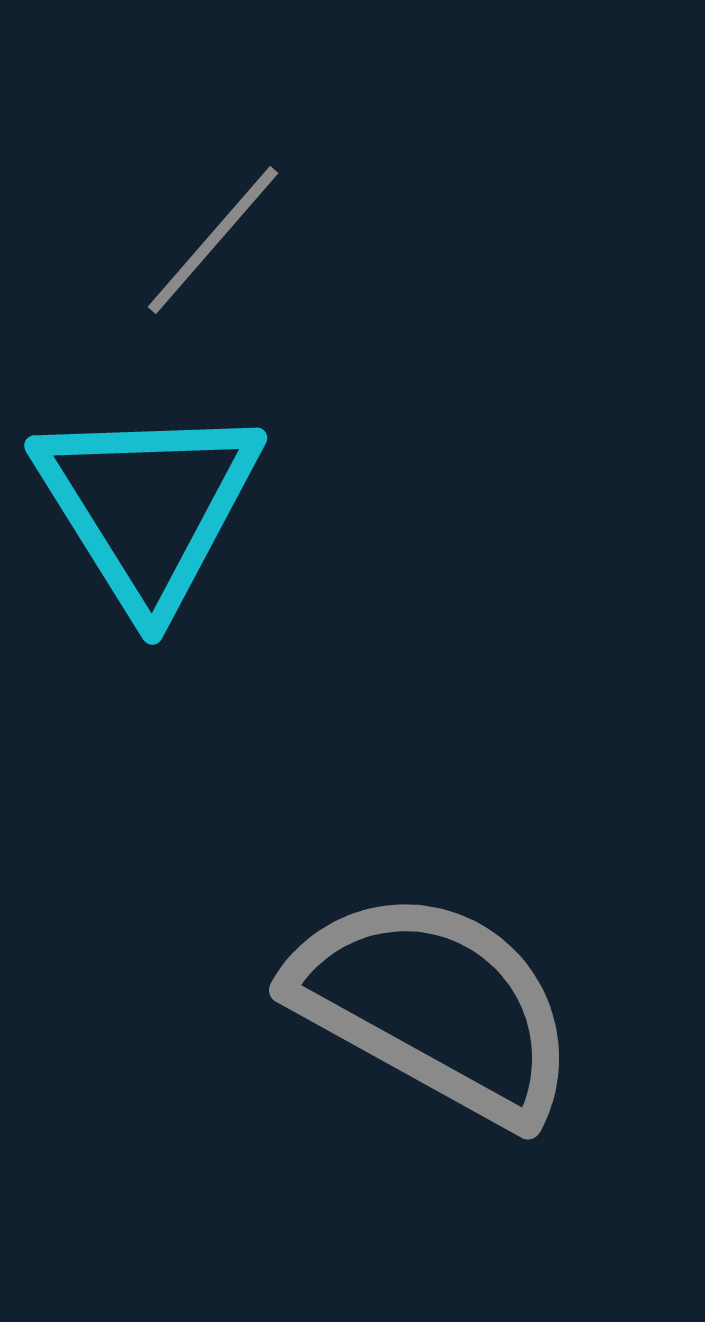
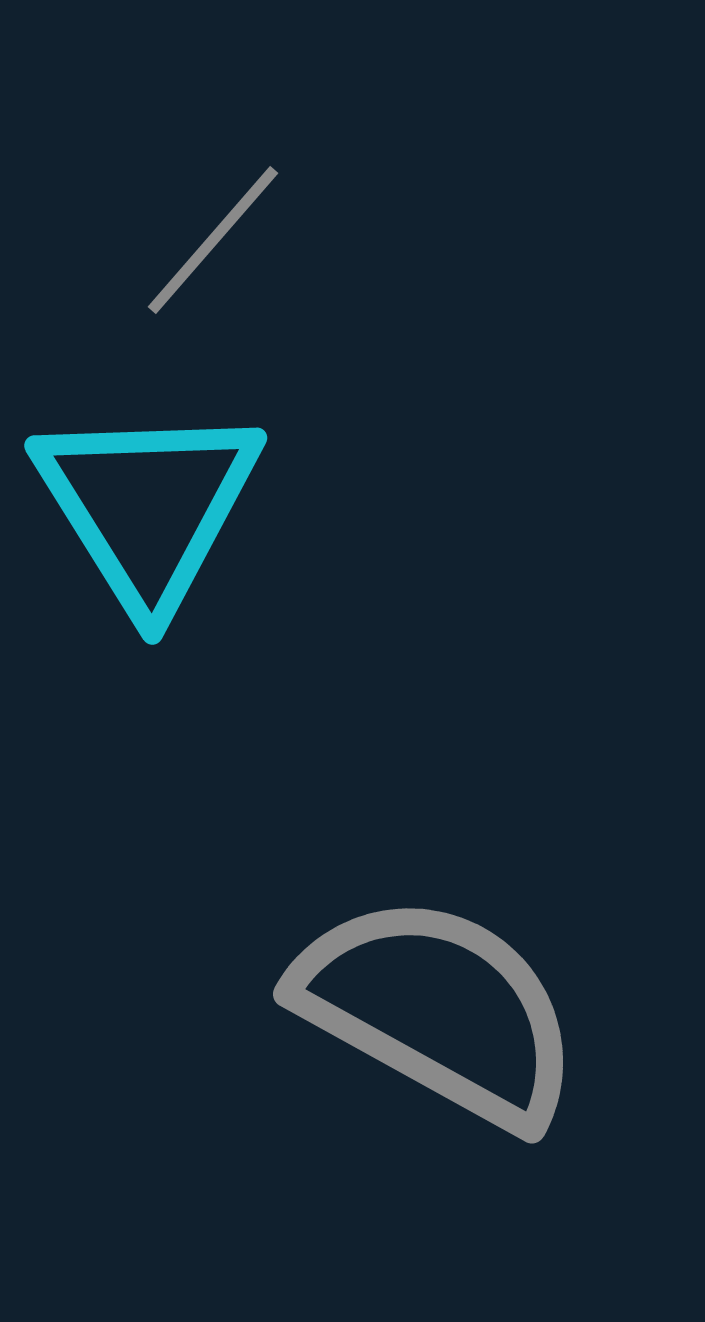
gray semicircle: moved 4 px right, 4 px down
